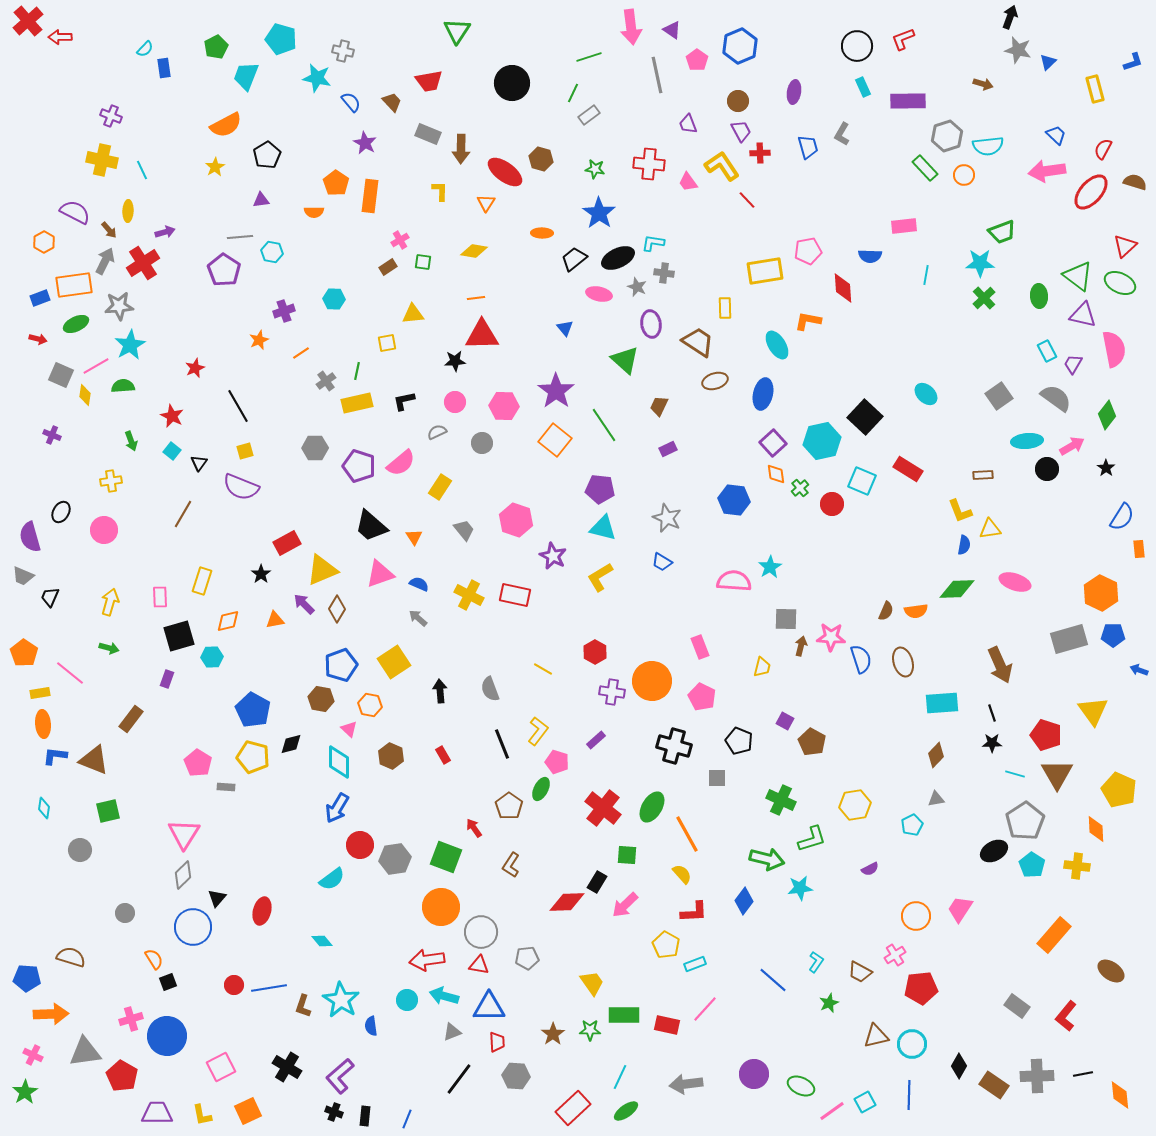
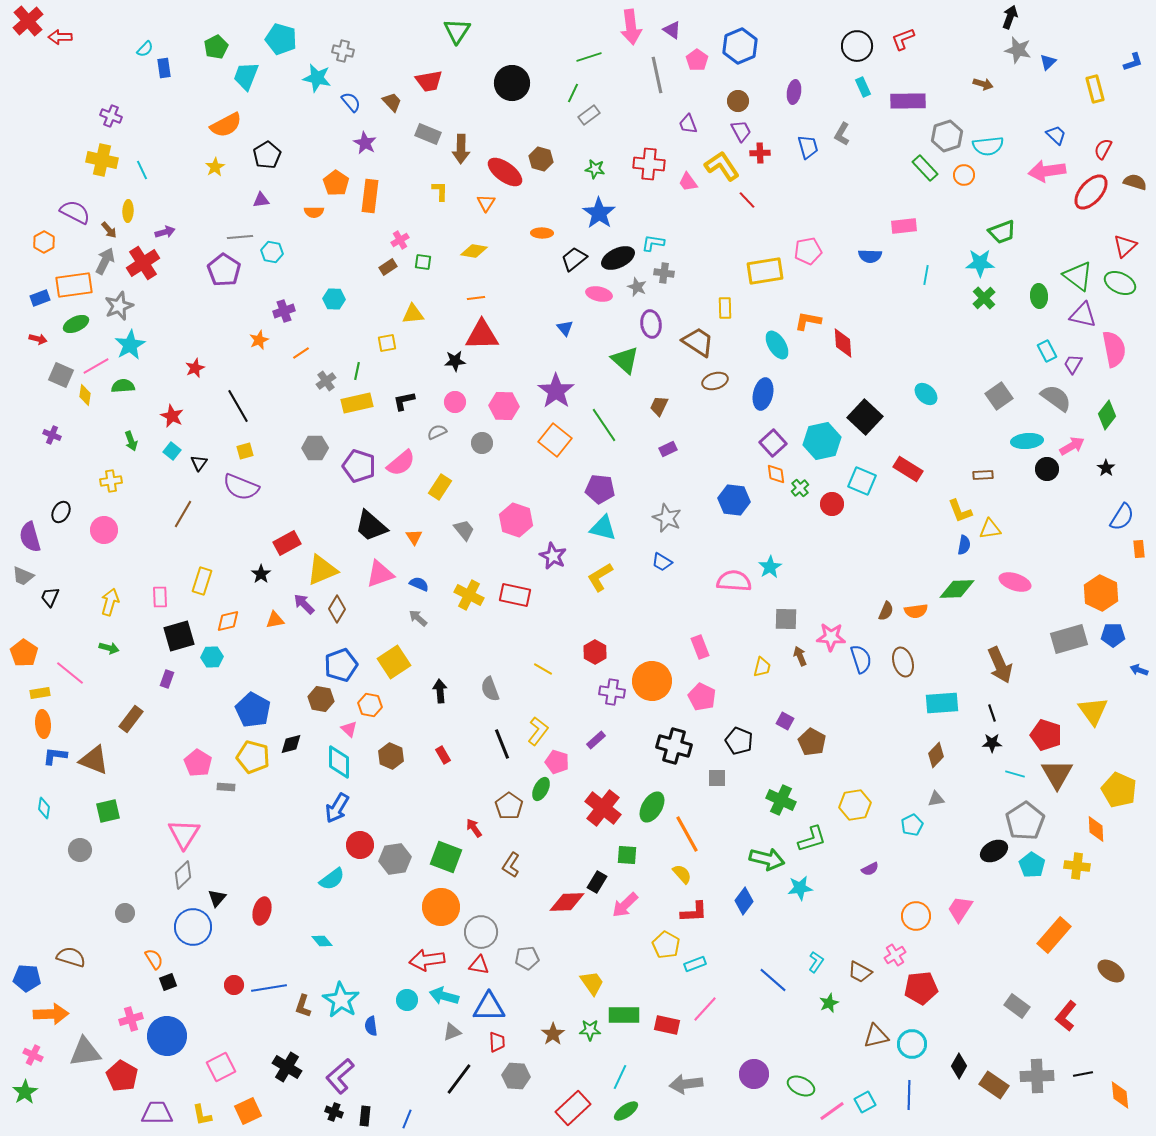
red diamond at (843, 288): moved 55 px down
gray star at (119, 306): rotated 16 degrees counterclockwise
brown arrow at (801, 646): moved 1 px left, 10 px down; rotated 36 degrees counterclockwise
